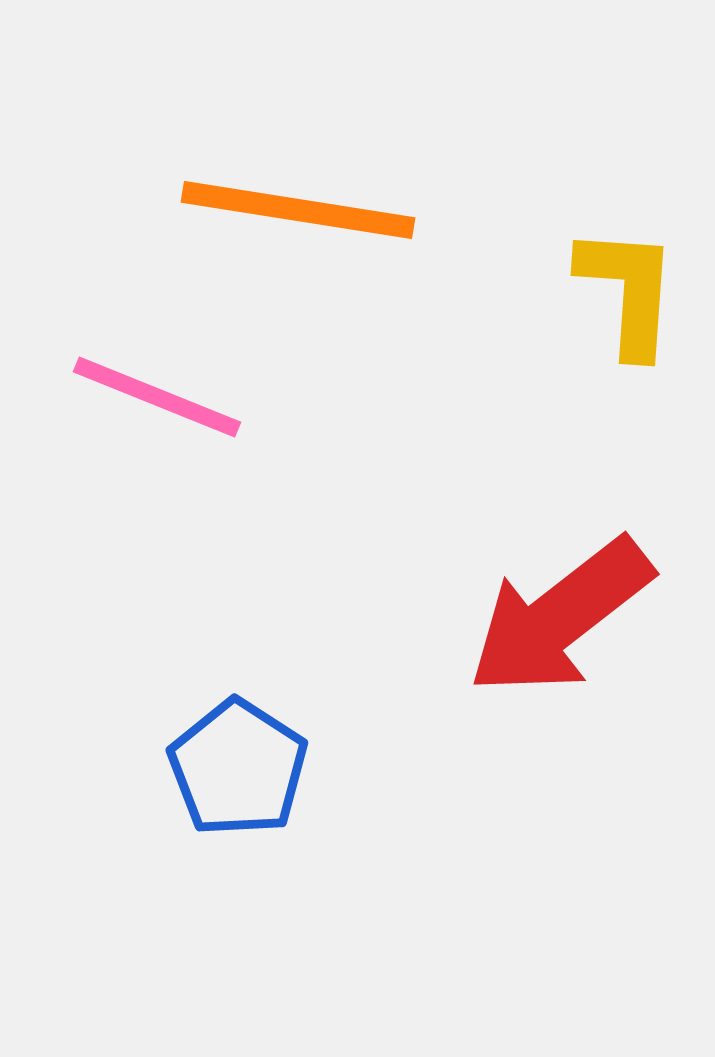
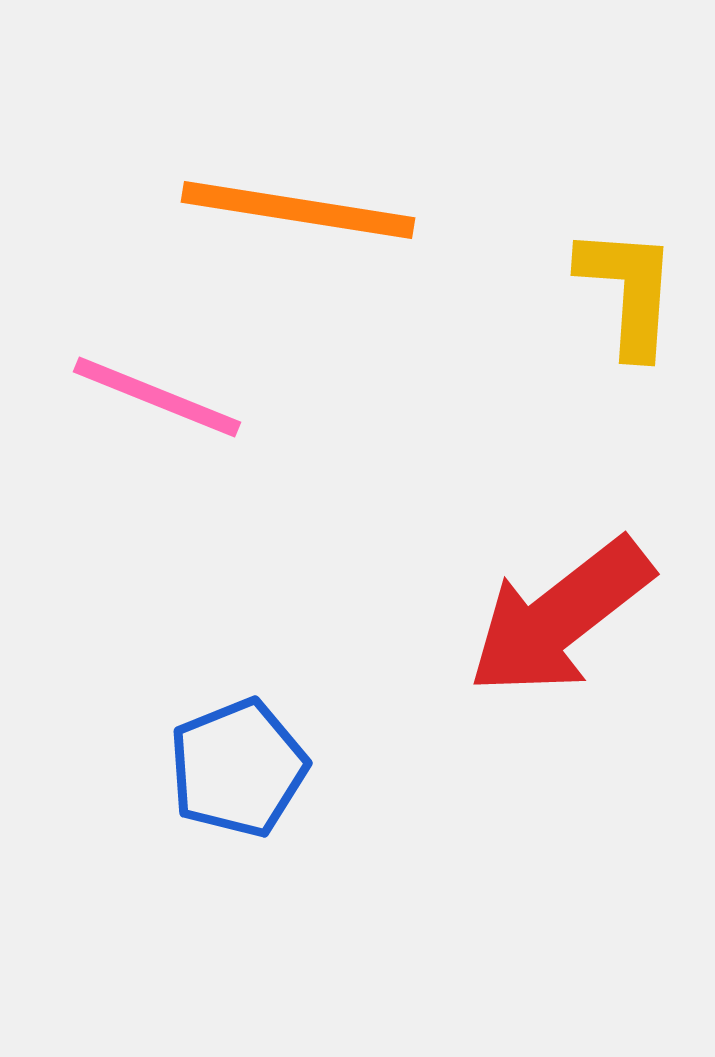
blue pentagon: rotated 17 degrees clockwise
